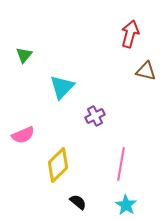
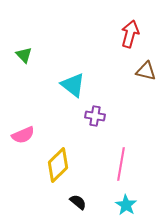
green triangle: rotated 24 degrees counterclockwise
cyan triangle: moved 11 px right, 2 px up; rotated 36 degrees counterclockwise
purple cross: rotated 36 degrees clockwise
